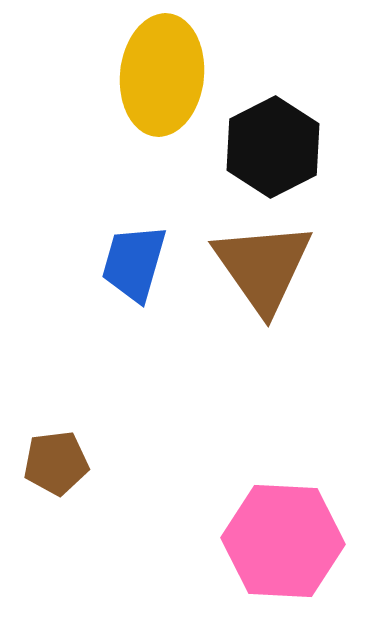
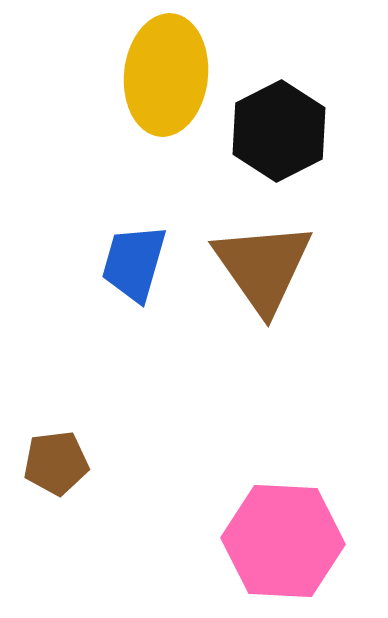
yellow ellipse: moved 4 px right
black hexagon: moved 6 px right, 16 px up
